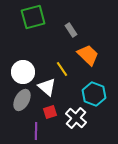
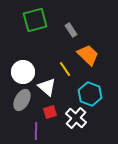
green square: moved 2 px right, 3 px down
yellow line: moved 3 px right
cyan hexagon: moved 4 px left
